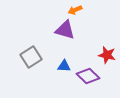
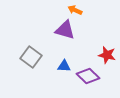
orange arrow: rotated 48 degrees clockwise
gray square: rotated 20 degrees counterclockwise
